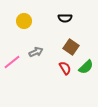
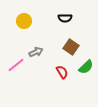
pink line: moved 4 px right, 3 px down
red semicircle: moved 3 px left, 4 px down
